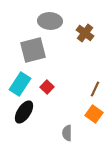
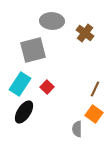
gray ellipse: moved 2 px right
gray semicircle: moved 10 px right, 4 px up
